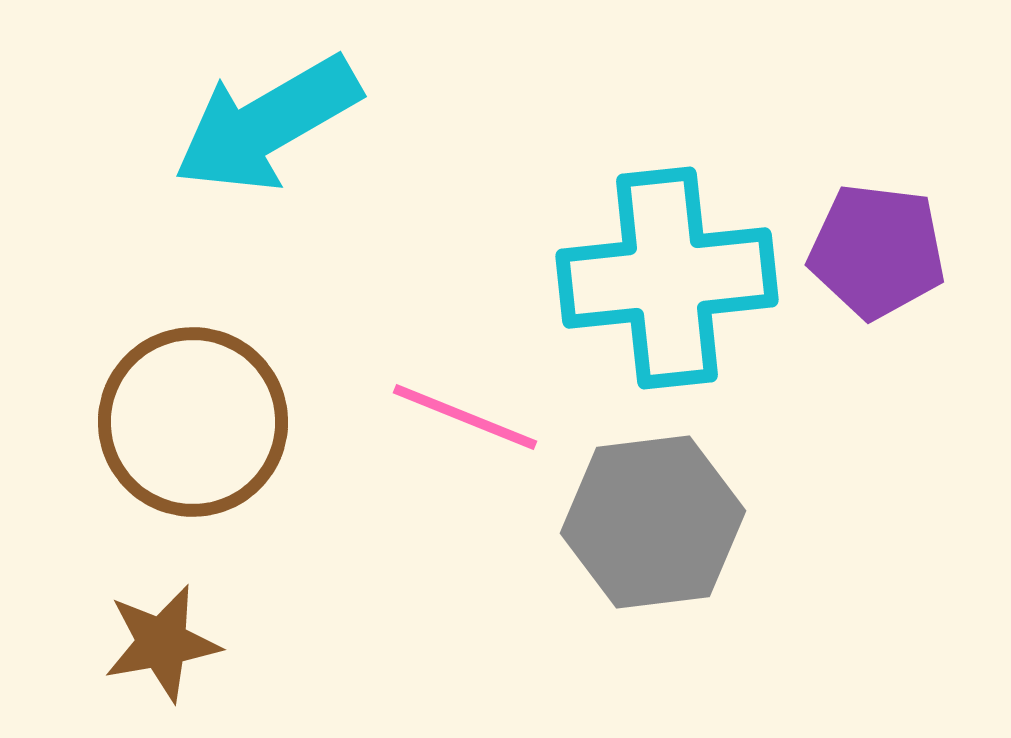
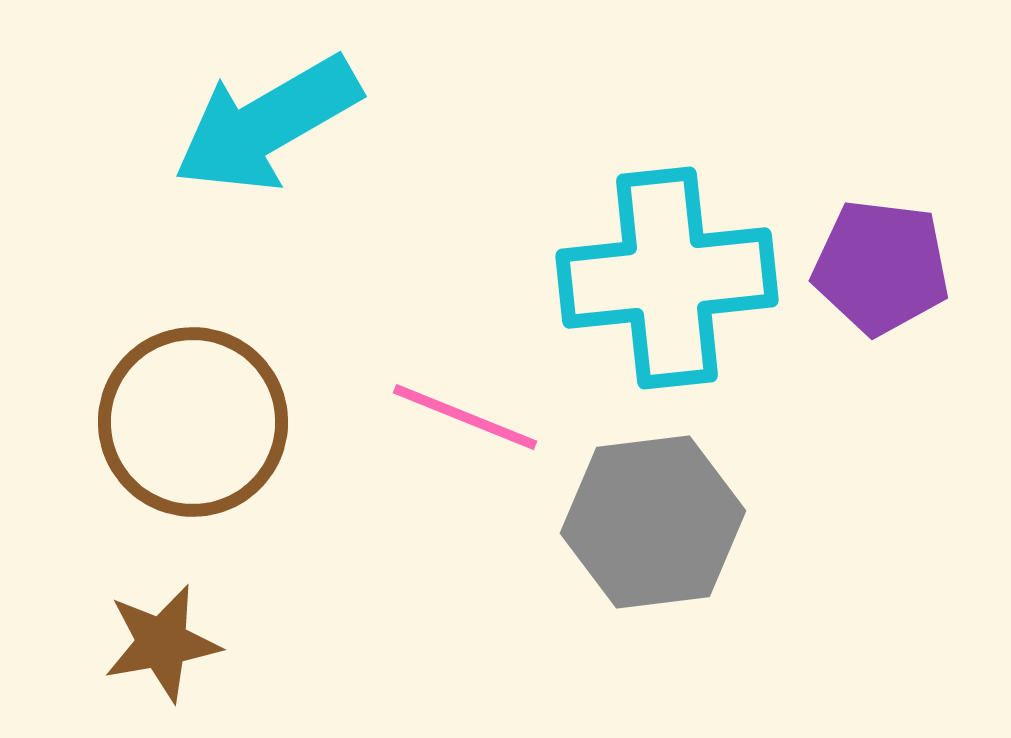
purple pentagon: moved 4 px right, 16 px down
